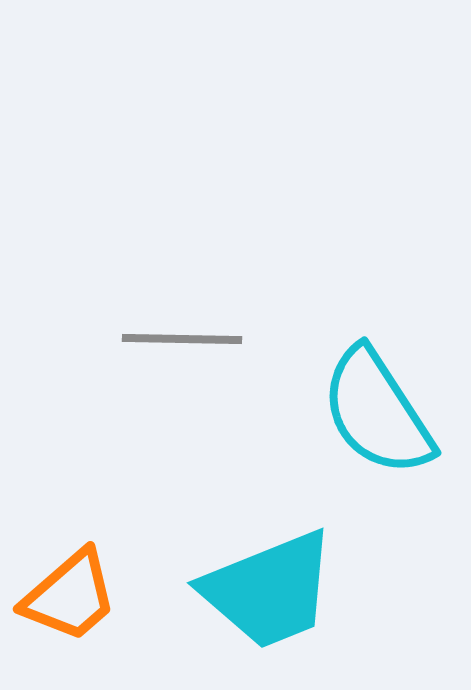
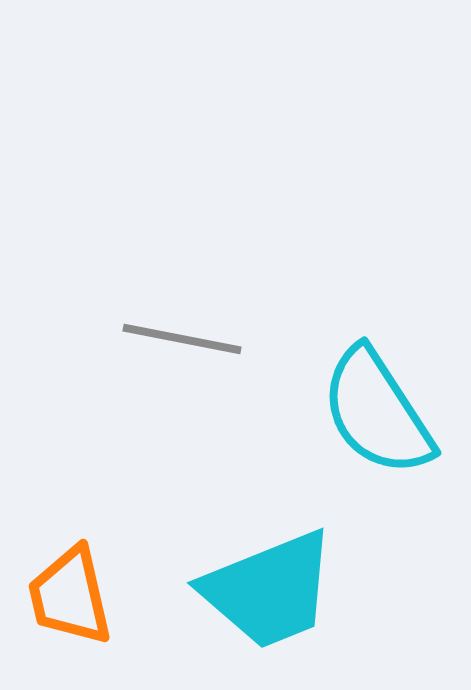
gray line: rotated 10 degrees clockwise
orange trapezoid: rotated 118 degrees clockwise
